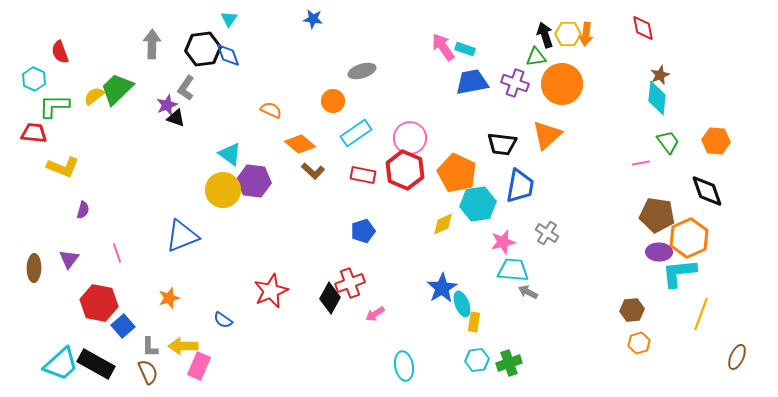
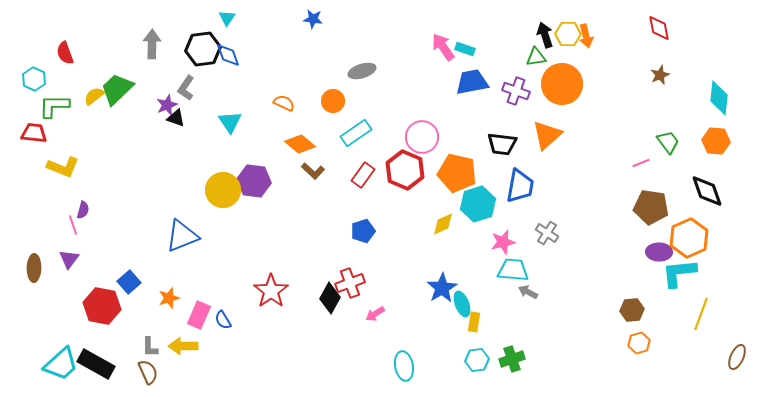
cyan triangle at (229, 19): moved 2 px left, 1 px up
red diamond at (643, 28): moved 16 px right
orange arrow at (586, 34): moved 2 px down; rotated 20 degrees counterclockwise
red semicircle at (60, 52): moved 5 px right, 1 px down
purple cross at (515, 83): moved 1 px right, 8 px down
cyan diamond at (657, 98): moved 62 px right
orange semicircle at (271, 110): moved 13 px right, 7 px up
pink circle at (410, 138): moved 12 px right, 1 px up
cyan triangle at (230, 154): moved 32 px up; rotated 20 degrees clockwise
pink line at (641, 163): rotated 12 degrees counterclockwise
orange pentagon at (457, 173): rotated 12 degrees counterclockwise
red rectangle at (363, 175): rotated 65 degrees counterclockwise
cyan hexagon at (478, 204): rotated 8 degrees counterclockwise
brown pentagon at (657, 215): moved 6 px left, 8 px up
pink line at (117, 253): moved 44 px left, 28 px up
red star at (271, 291): rotated 12 degrees counterclockwise
red hexagon at (99, 303): moved 3 px right, 3 px down
blue semicircle at (223, 320): rotated 24 degrees clockwise
blue square at (123, 326): moved 6 px right, 44 px up
green cross at (509, 363): moved 3 px right, 4 px up
pink rectangle at (199, 366): moved 51 px up
